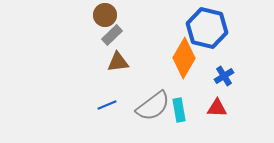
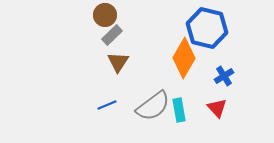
brown triangle: rotated 50 degrees counterclockwise
red triangle: rotated 45 degrees clockwise
